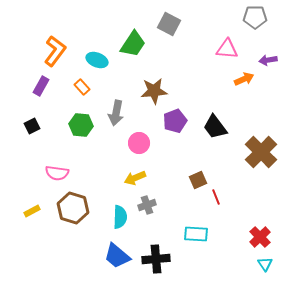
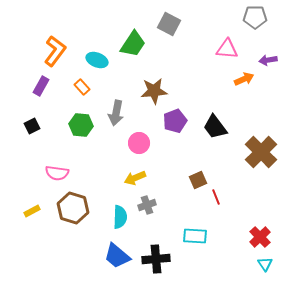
cyan rectangle: moved 1 px left, 2 px down
